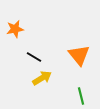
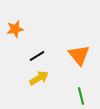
black line: moved 3 px right, 1 px up; rotated 63 degrees counterclockwise
yellow arrow: moved 3 px left
